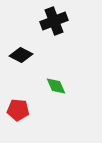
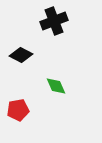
red pentagon: rotated 15 degrees counterclockwise
